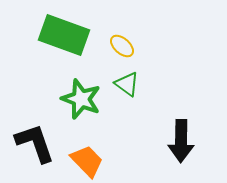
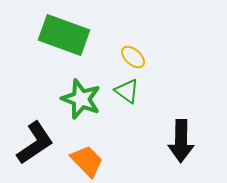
yellow ellipse: moved 11 px right, 11 px down
green triangle: moved 7 px down
black L-shape: rotated 75 degrees clockwise
